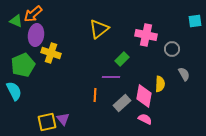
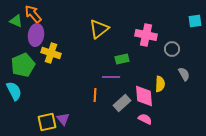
orange arrow: rotated 90 degrees clockwise
green rectangle: rotated 32 degrees clockwise
pink diamond: rotated 15 degrees counterclockwise
